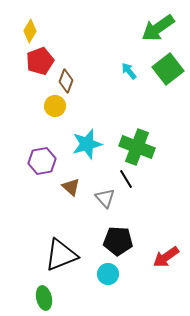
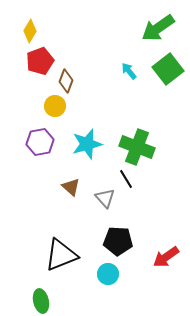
purple hexagon: moved 2 px left, 19 px up
green ellipse: moved 3 px left, 3 px down
